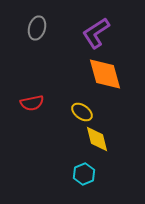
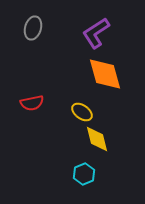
gray ellipse: moved 4 px left
